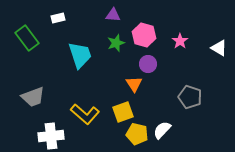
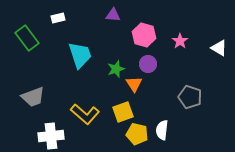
green star: moved 26 px down
white semicircle: rotated 36 degrees counterclockwise
